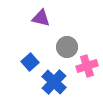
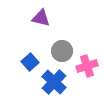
gray circle: moved 5 px left, 4 px down
